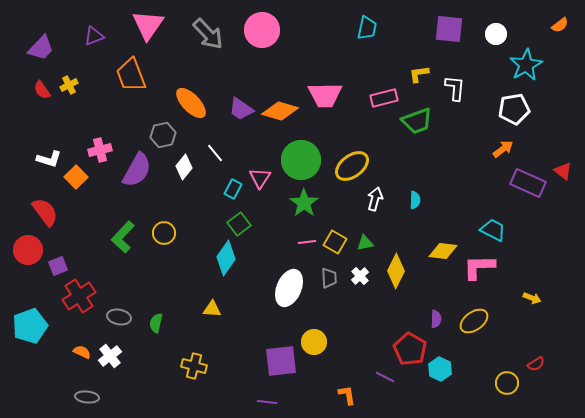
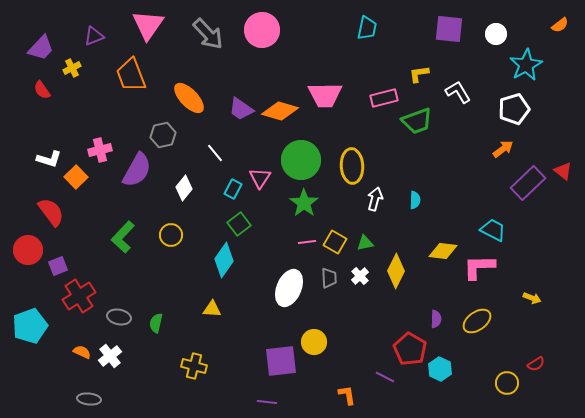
yellow cross at (69, 85): moved 3 px right, 17 px up
white L-shape at (455, 88): moved 3 px right, 4 px down; rotated 36 degrees counterclockwise
orange ellipse at (191, 103): moved 2 px left, 5 px up
white pentagon at (514, 109): rotated 8 degrees counterclockwise
yellow ellipse at (352, 166): rotated 56 degrees counterclockwise
white diamond at (184, 167): moved 21 px down
purple rectangle at (528, 183): rotated 68 degrees counterclockwise
red semicircle at (45, 212): moved 6 px right
yellow circle at (164, 233): moved 7 px right, 2 px down
cyan diamond at (226, 258): moved 2 px left, 2 px down
yellow ellipse at (474, 321): moved 3 px right
gray ellipse at (87, 397): moved 2 px right, 2 px down
